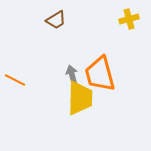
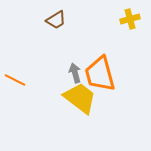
yellow cross: moved 1 px right
gray arrow: moved 3 px right, 2 px up
yellow trapezoid: rotated 54 degrees counterclockwise
